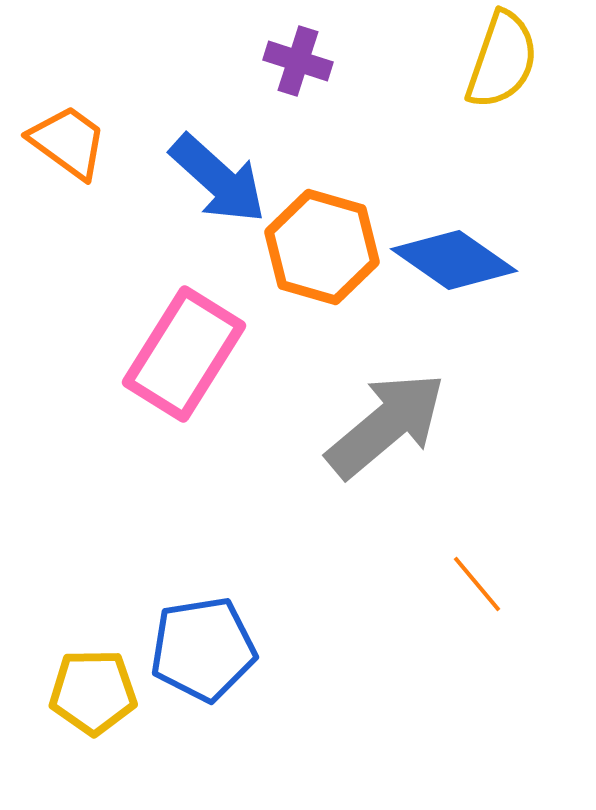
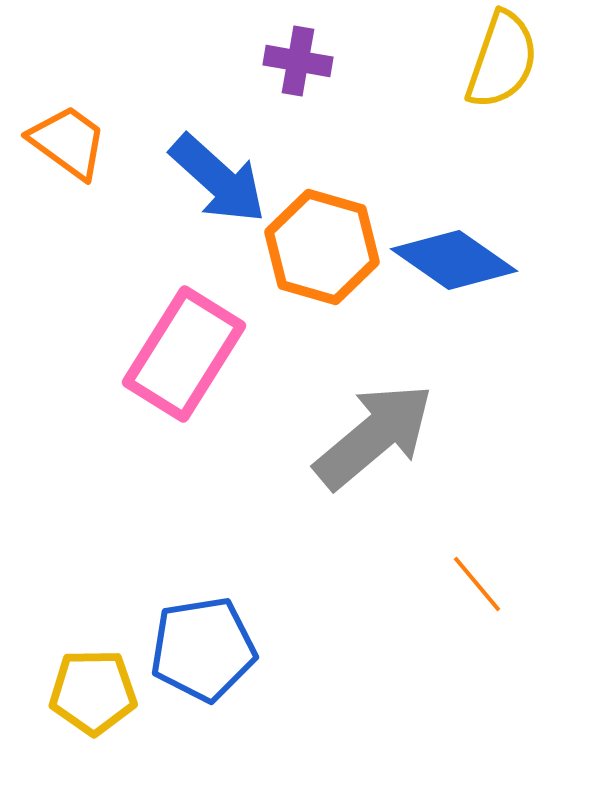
purple cross: rotated 8 degrees counterclockwise
gray arrow: moved 12 px left, 11 px down
